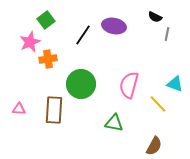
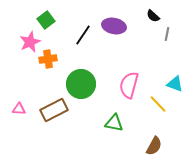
black semicircle: moved 2 px left, 1 px up; rotated 16 degrees clockwise
brown rectangle: rotated 60 degrees clockwise
